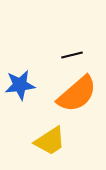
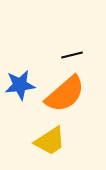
orange semicircle: moved 12 px left
